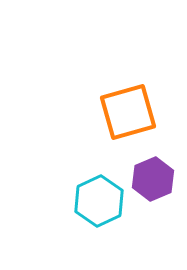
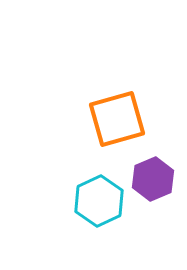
orange square: moved 11 px left, 7 px down
